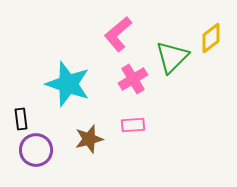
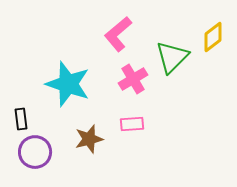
yellow diamond: moved 2 px right, 1 px up
pink rectangle: moved 1 px left, 1 px up
purple circle: moved 1 px left, 2 px down
